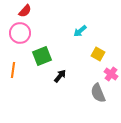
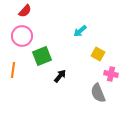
pink circle: moved 2 px right, 3 px down
pink cross: rotated 24 degrees counterclockwise
